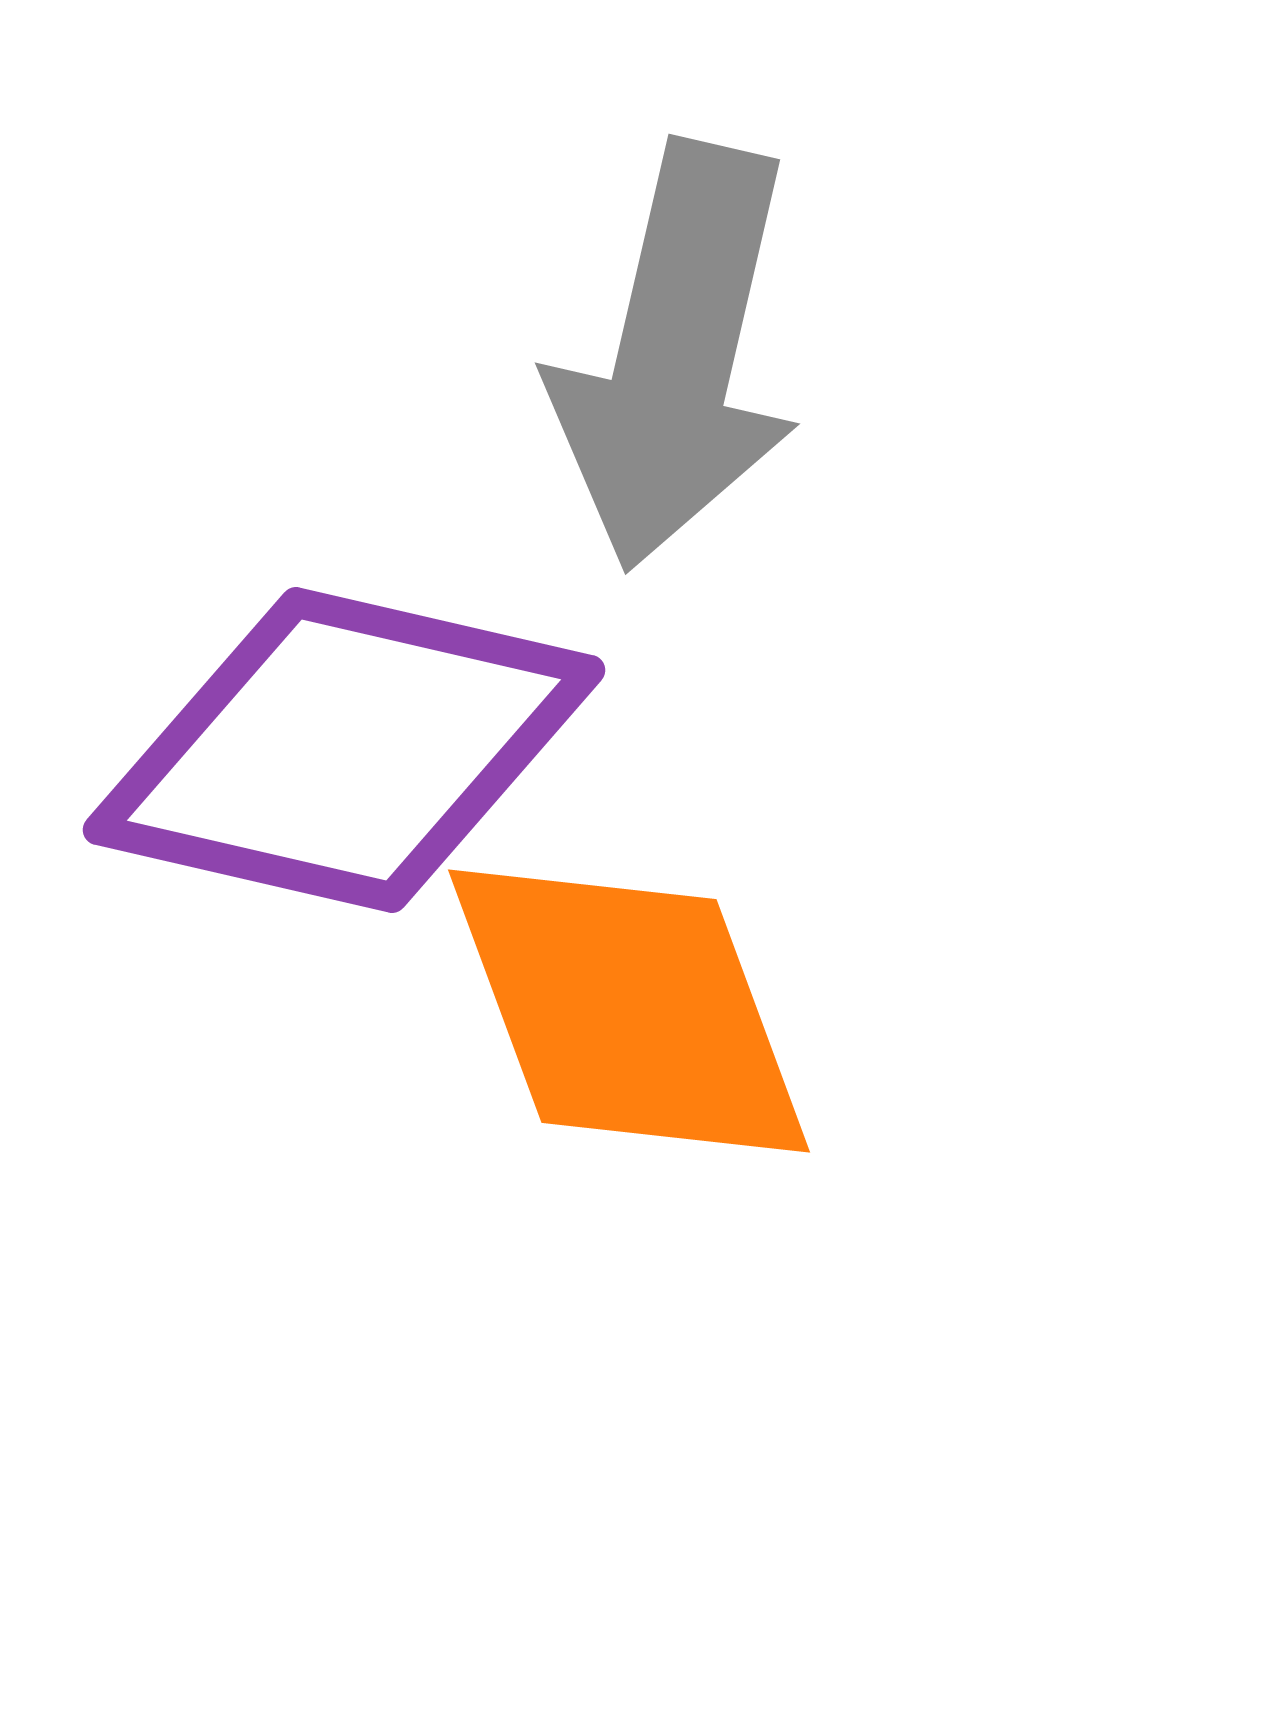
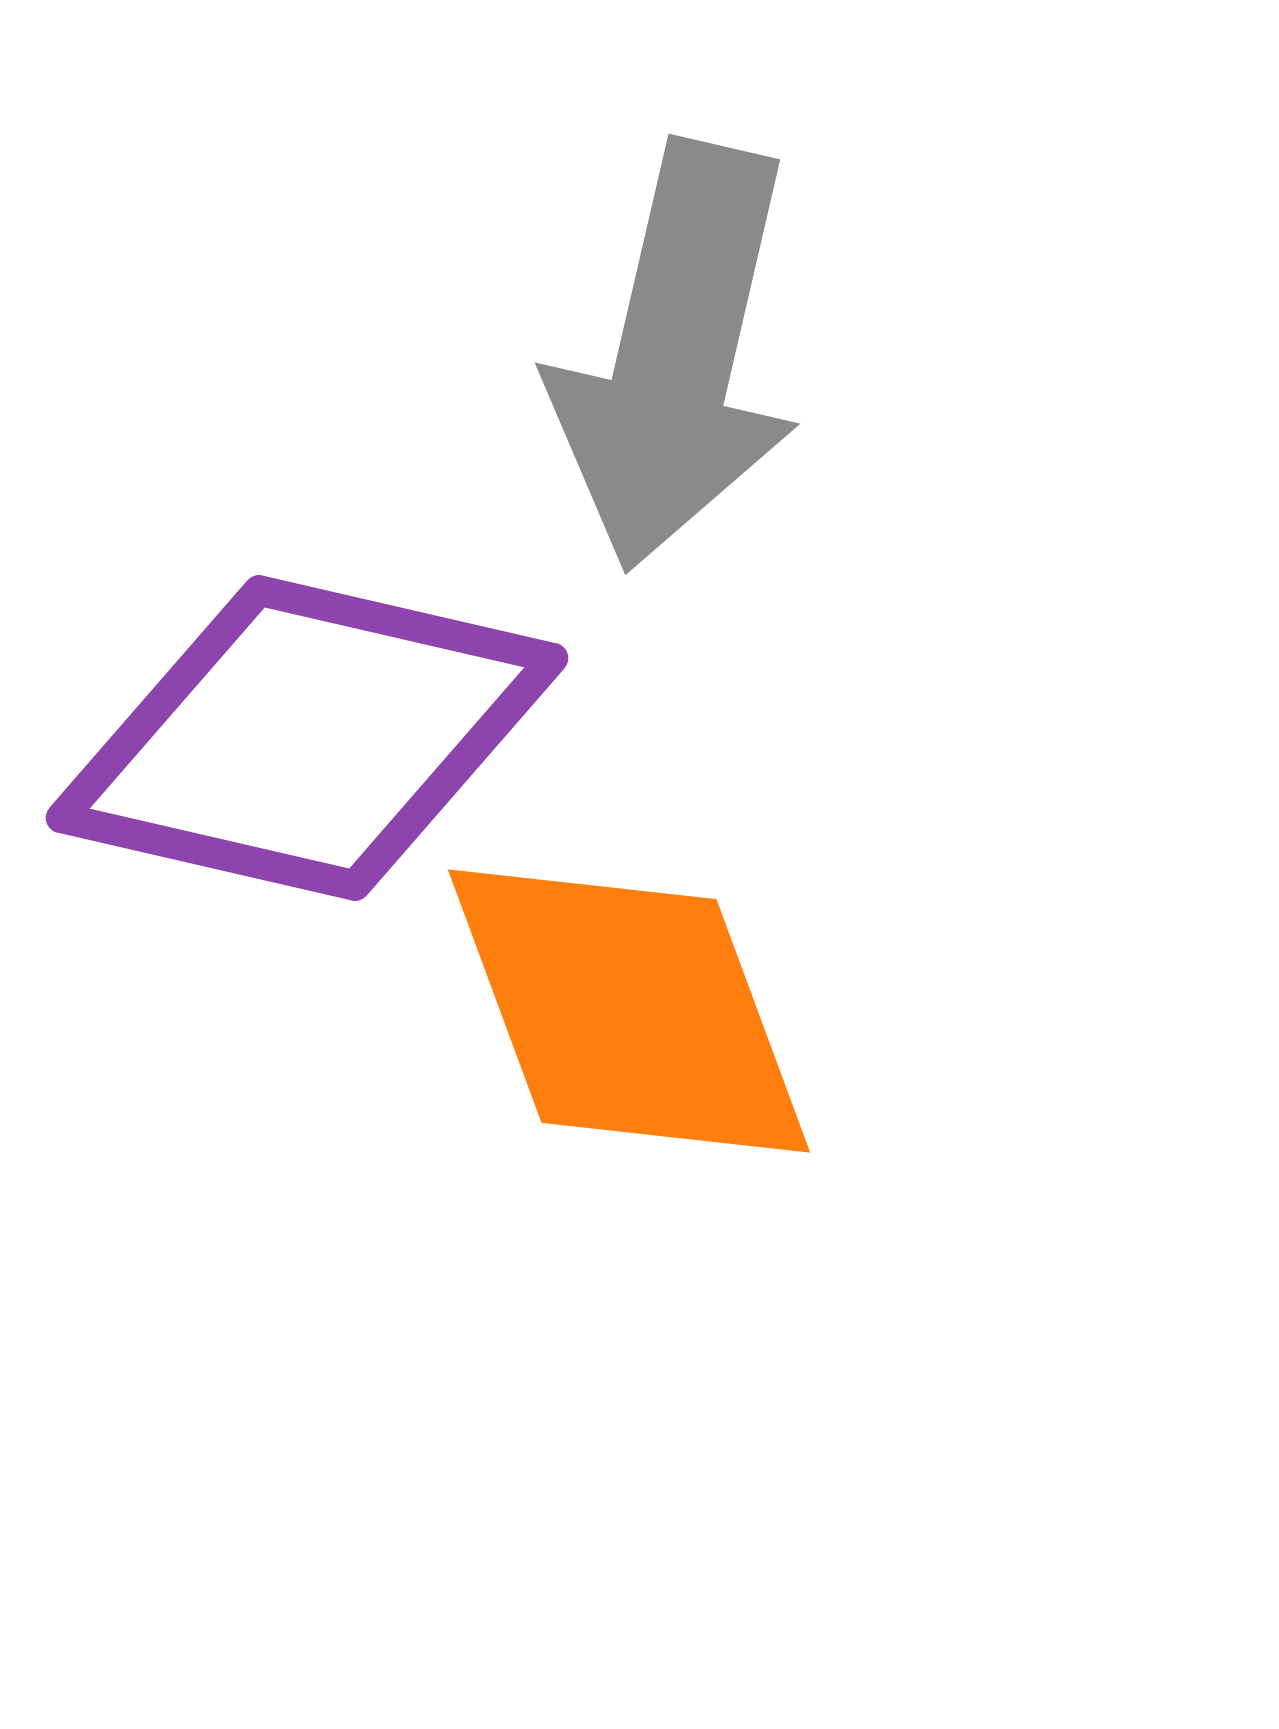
purple diamond: moved 37 px left, 12 px up
